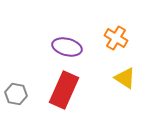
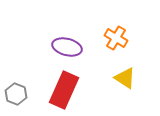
gray hexagon: rotated 10 degrees clockwise
